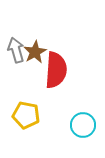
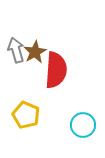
yellow pentagon: rotated 12 degrees clockwise
